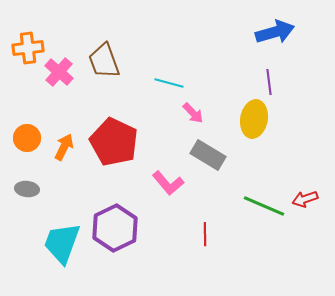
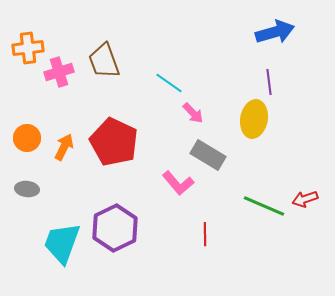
pink cross: rotated 32 degrees clockwise
cyan line: rotated 20 degrees clockwise
pink L-shape: moved 10 px right
